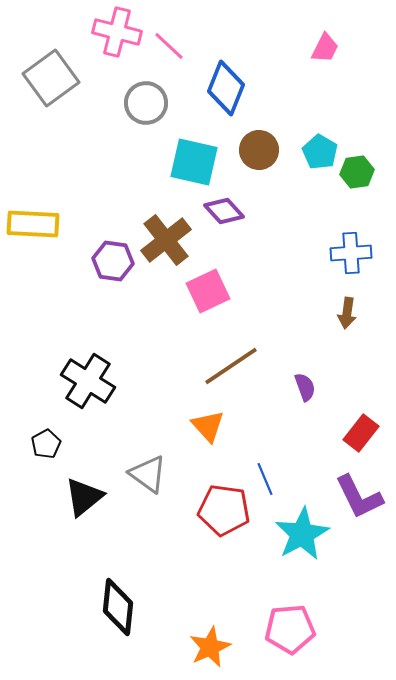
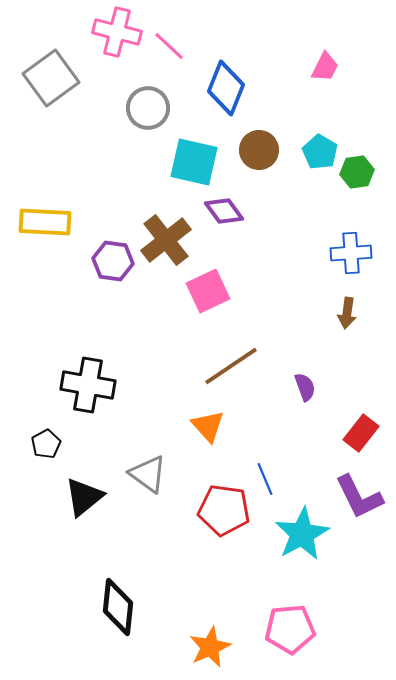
pink trapezoid: moved 19 px down
gray circle: moved 2 px right, 5 px down
purple diamond: rotated 6 degrees clockwise
yellow rectangle: moved 12 px right, 2 px up
black cross: moved 4 px down; rotated 22 degrees counterclockwise
